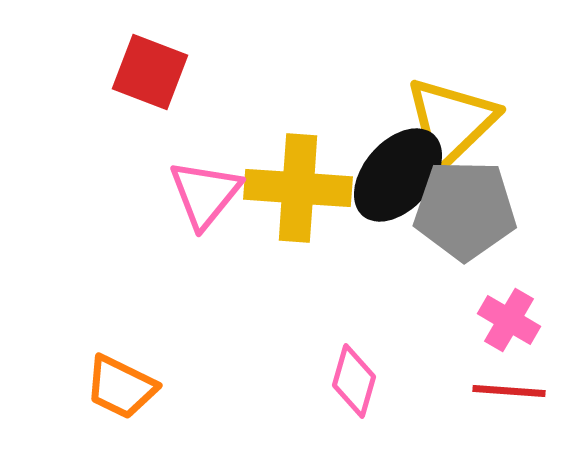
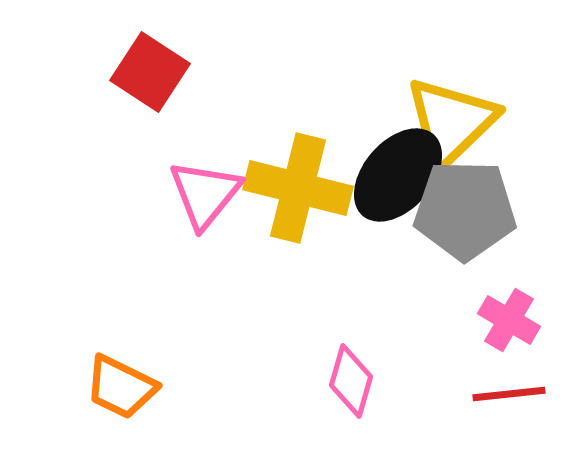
red square: rotated 12 degrees clockwise
yellow cross: rotated 10 degrees clockwise
pink diamond: moved 3 px left
red line: moved 3 px down; rotated 10 degrees counterclockwise
